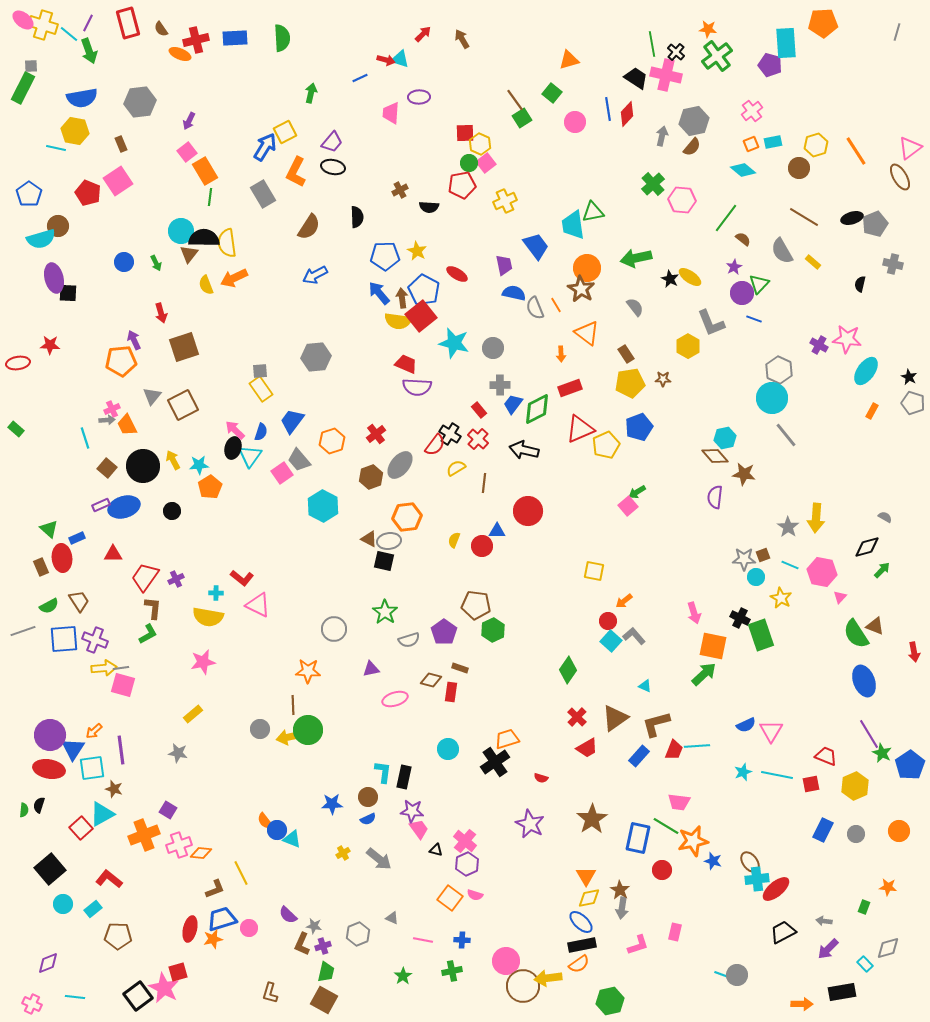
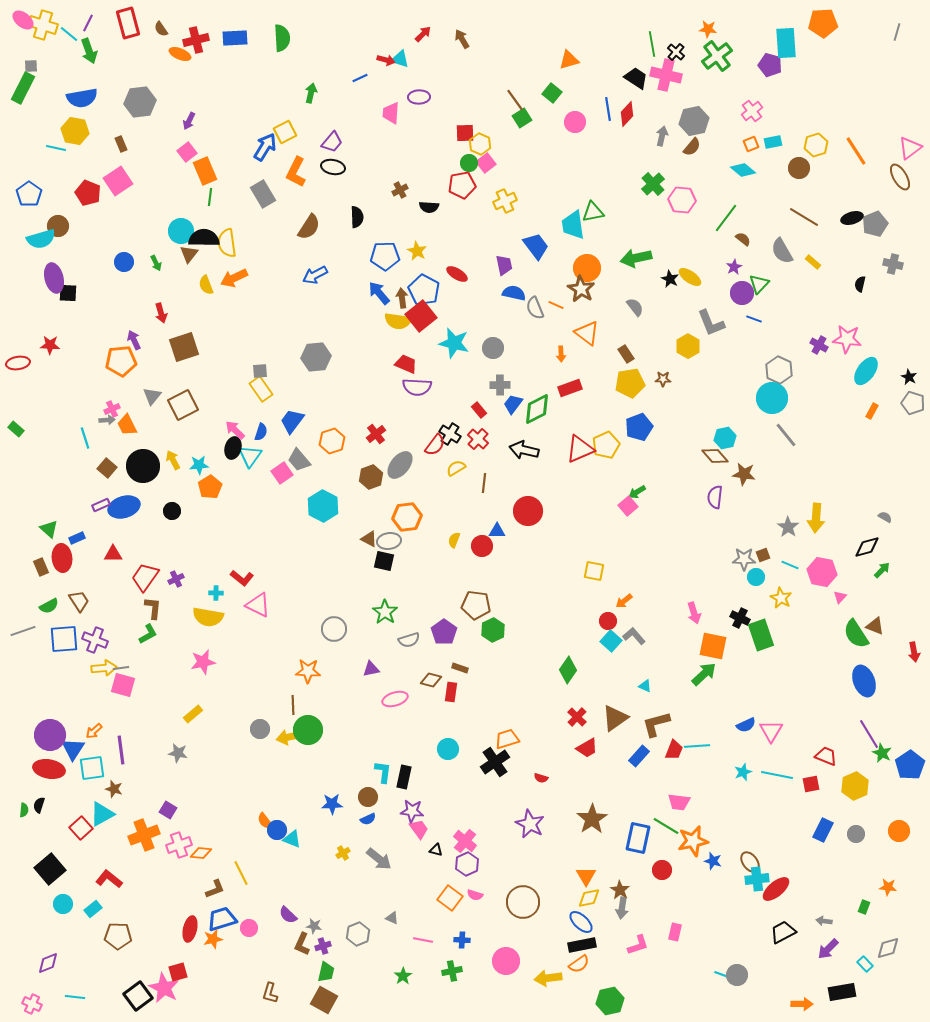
orange rectangle at (205, 171): rotated 8 degrees clockwise
orange line at (556, 305): rotated 35 degrees counterclockwise
red triangle at (580, 429): moved 20 px down
brown circle at (523, 986): moved 84 px up
